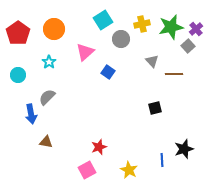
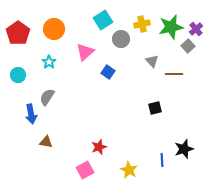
gray semicircle: rotated 12 degrees counterclockwise
pink square: moved 2 px left
